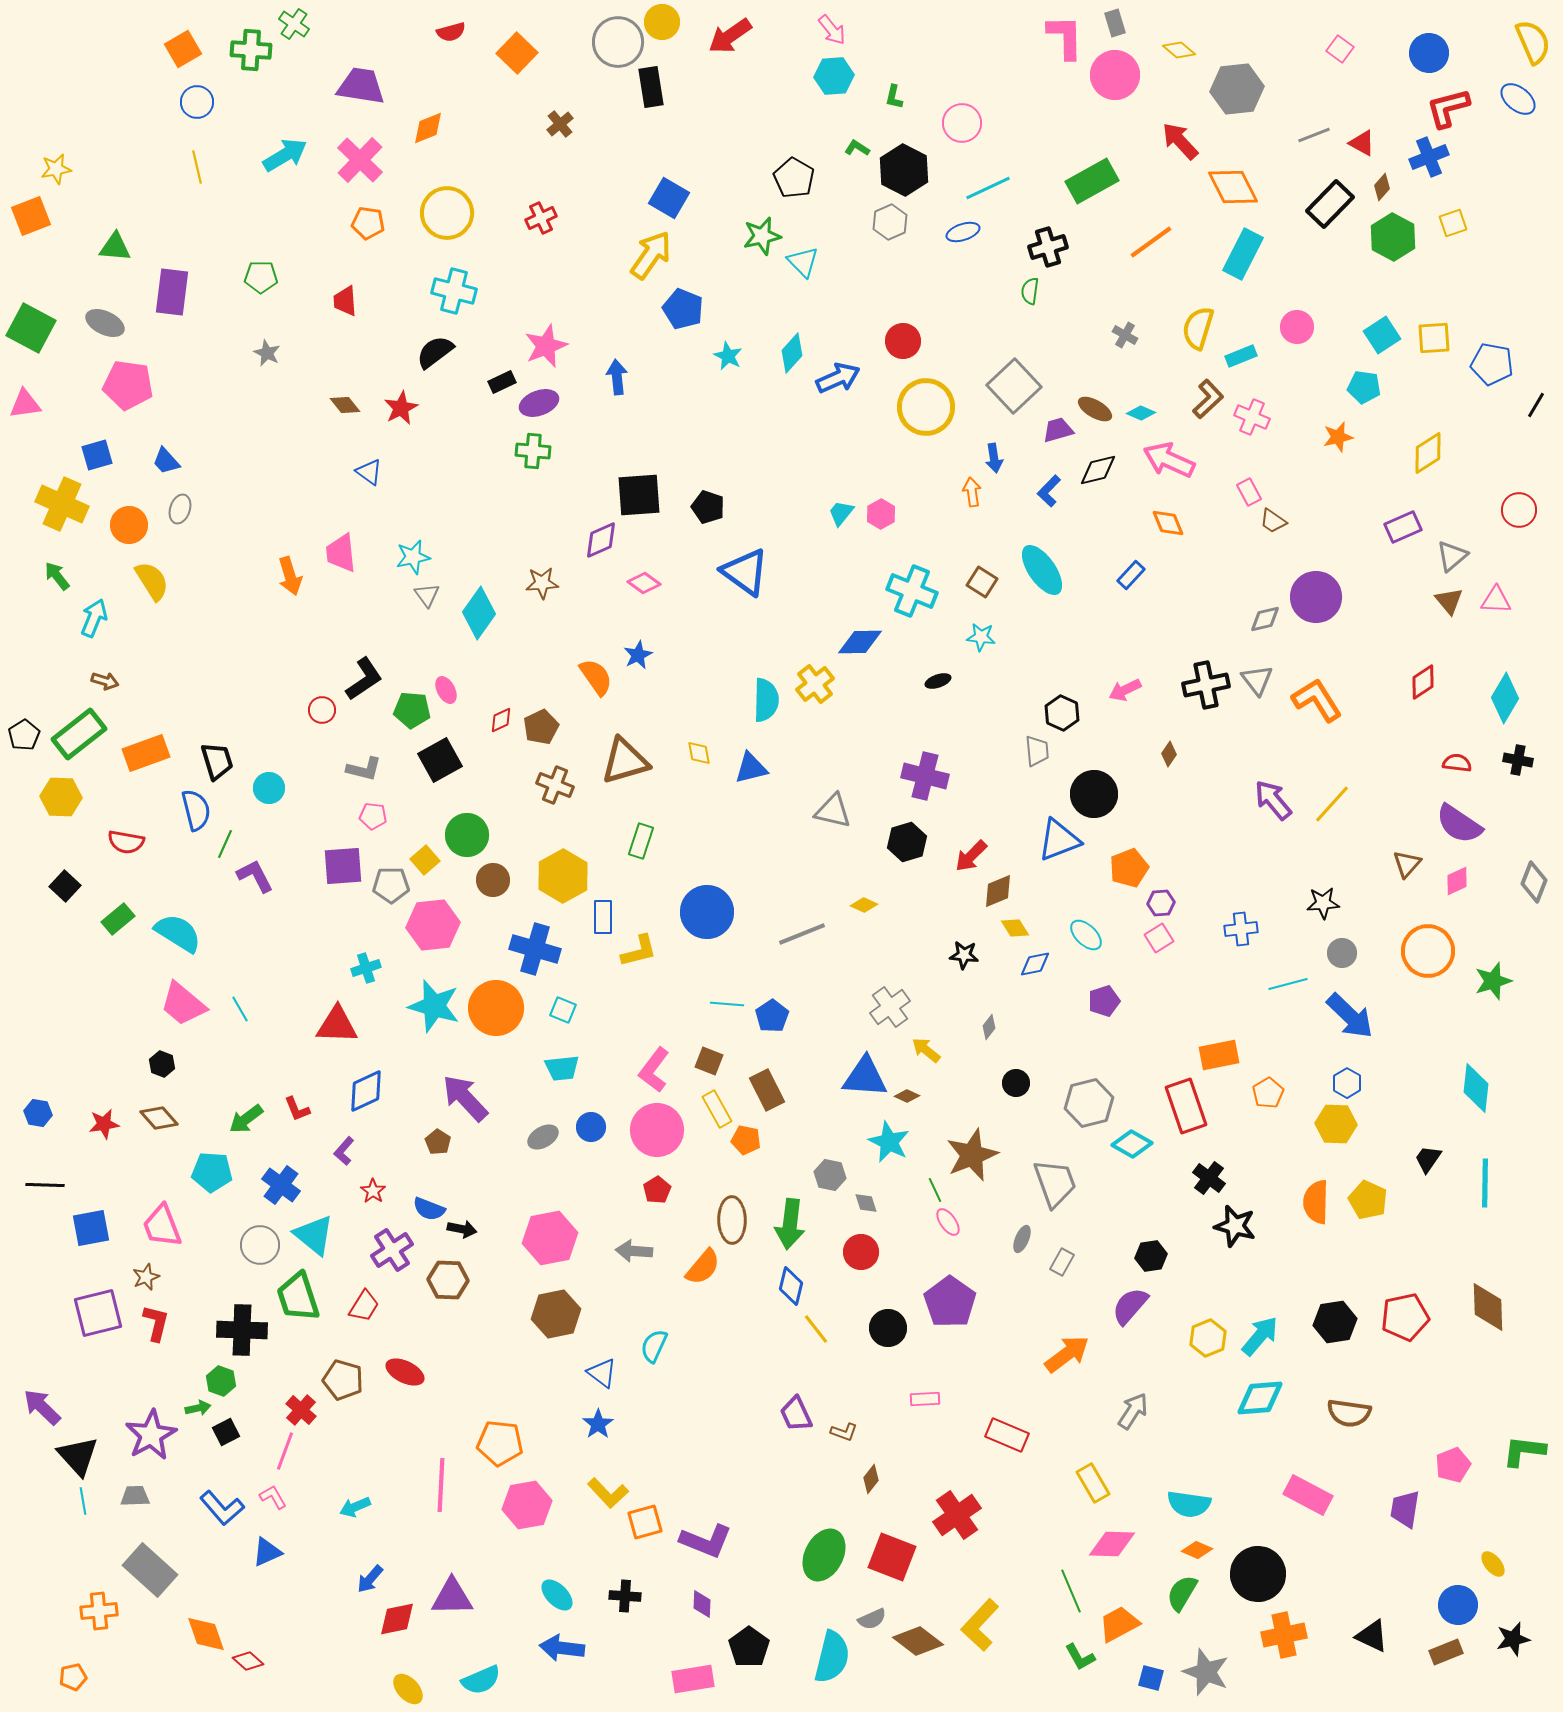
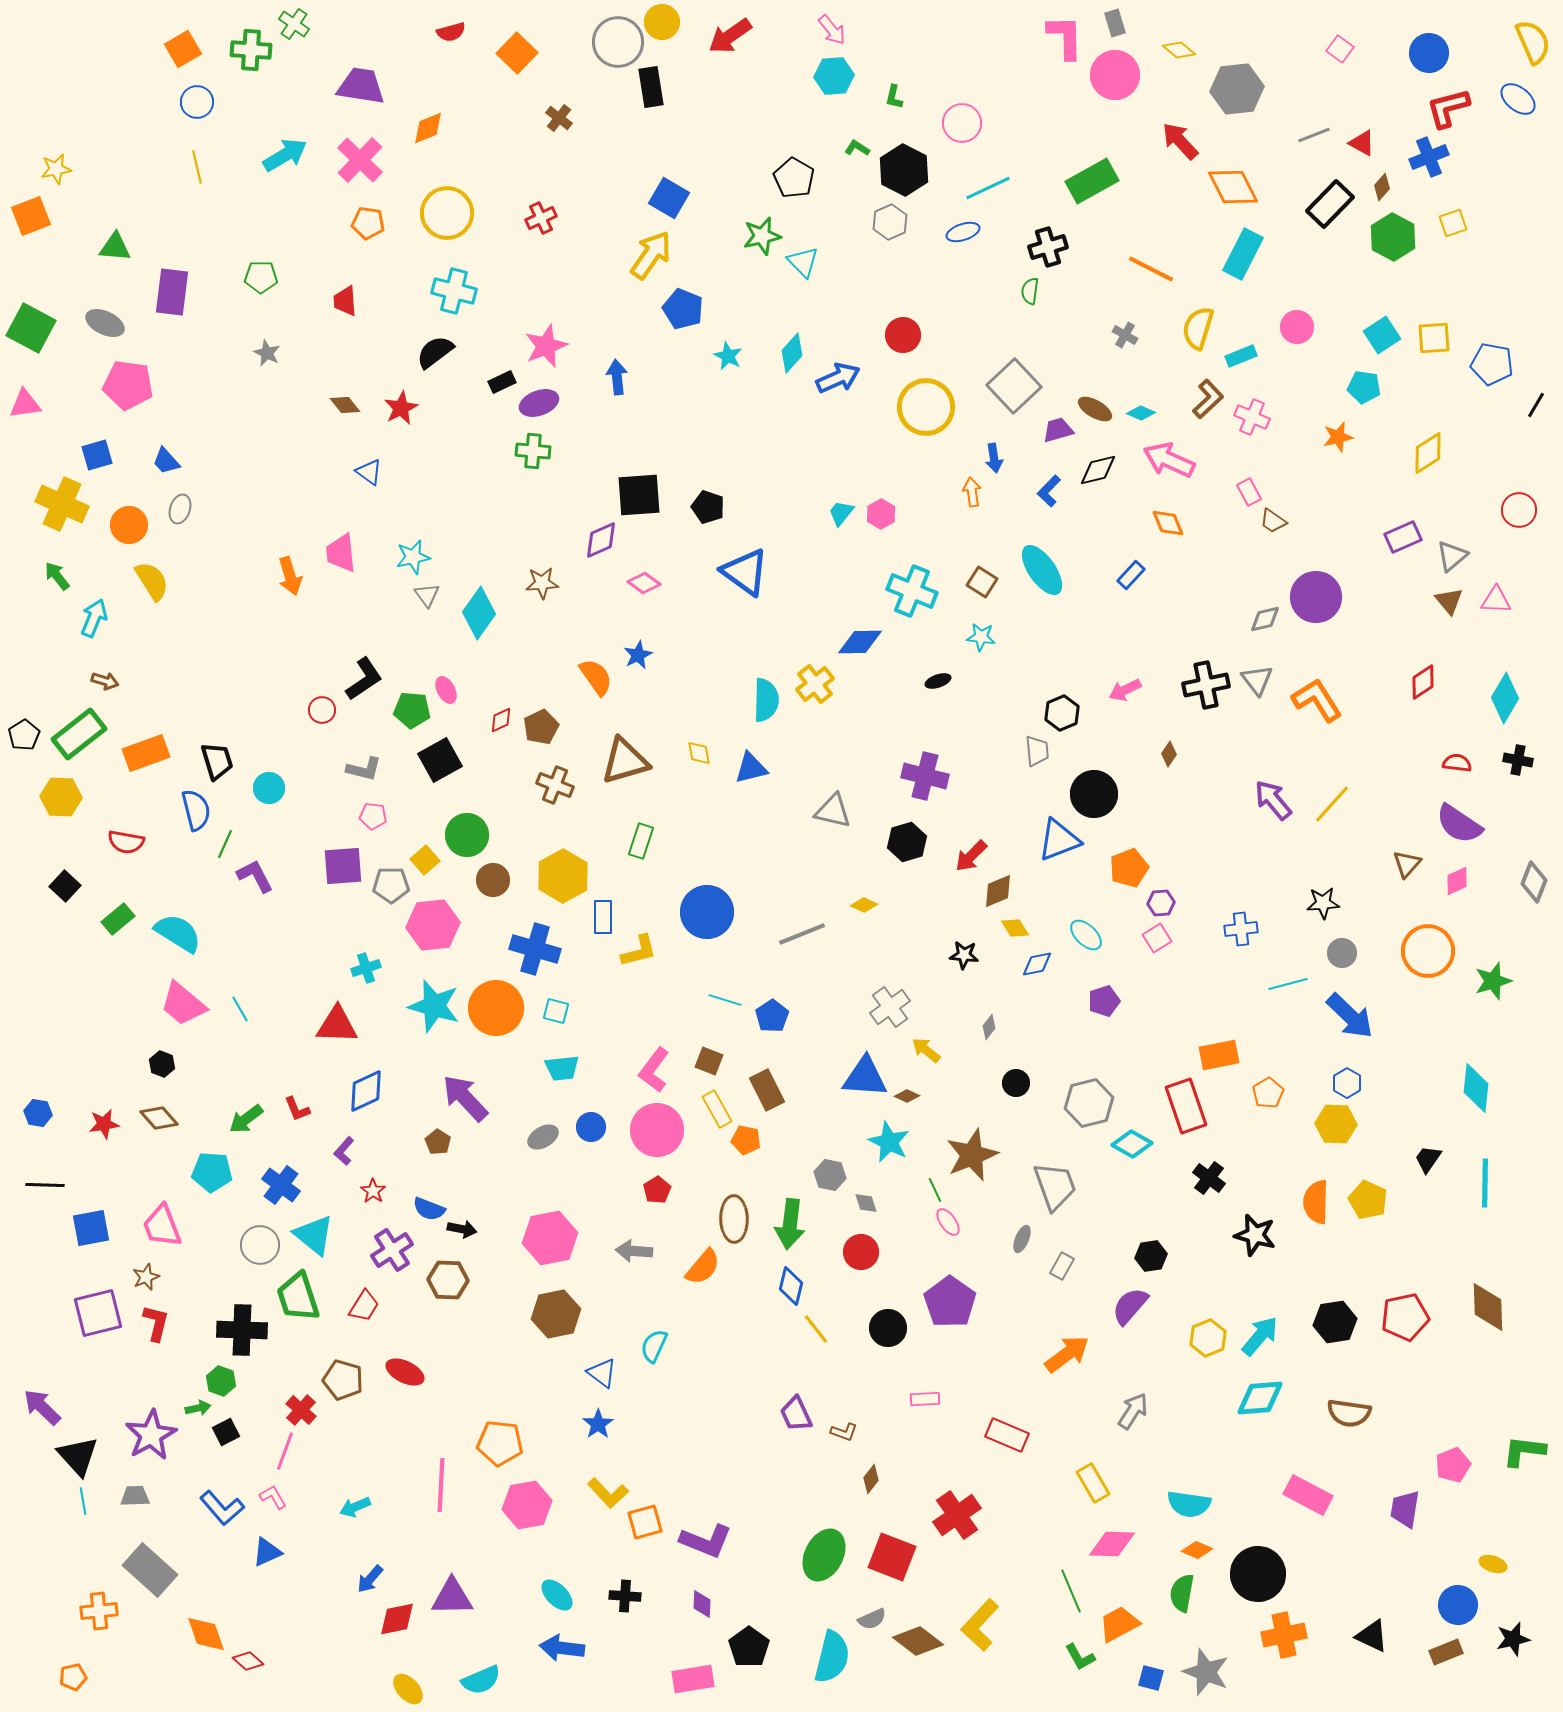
brown cross at (560, 124): moved 1 px left, 6 px up; rotated 12 degrees counterclockwise
orange line at (1151, 242): moved 27 px down; rotated 63 degrees clockwise
red circle at (903, 341): moved 6 px up
purple rectangle at (1403, 527): moved 10 px down
black hexagon at (1062, 713): rotated 12 degrees clockwise
pink square at (1159, 938): moved 2 px left
blue diamond at (1035, 964): moved 2 px right
cyan line at (727, 1004): moved 2 px left, 4 px up; rotated 12 degrees clockwise
cyan square at (563, 1010): moved 7 px left, 1 px down; rotated 8 degrees counterclockwise
gray trapezoid at (1055, 1183): moved 3 px down
brown ellipse at (732, 1220): moved 2 px right, 1 px up
black star at (1235, 1226): moved 20 px right, 9 px down
gray rectangle at (1062, 1262): moved 4 px down
yellow ellipse at (1493, 1564): rotated 32 degrees counterclockwise
green semicircle at (1182, 1593): rotated 21 degrees counterclockwise
